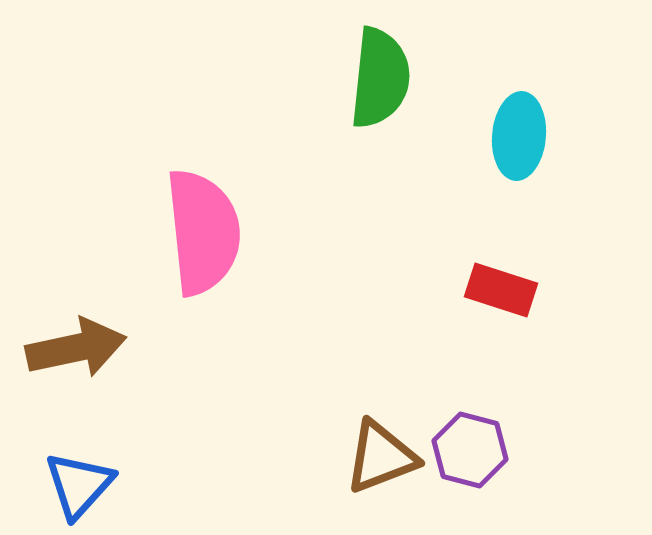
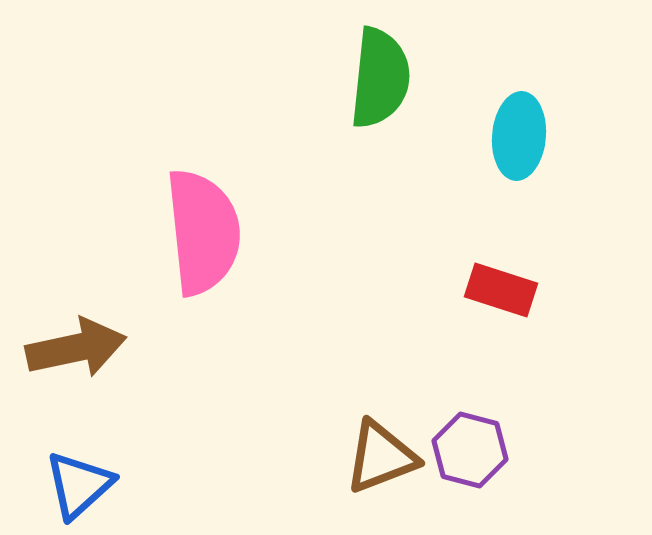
blue triangle: rotated 6 degrees clockwise
